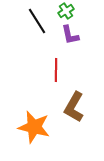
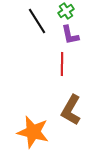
red line: moved 6 px right, 6 px up
brown L-shape: moved 3 px left, 3 px down
orange star: moved 1 px left, 5 px down
